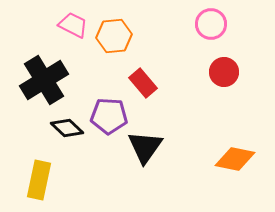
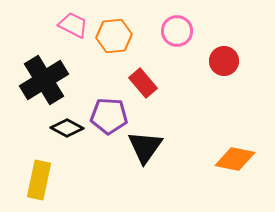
pink circle: moved 34 px left, 7 px down
red circle: moved 11 px up
black diamond: rotated 16 degrees counterclockwise
